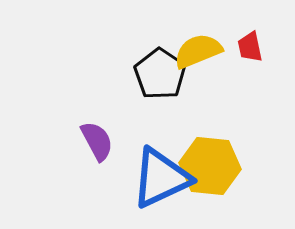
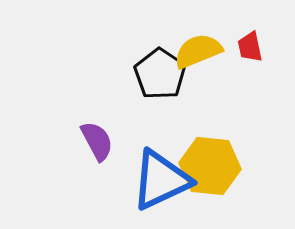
blue triangle: moved 2 px down
